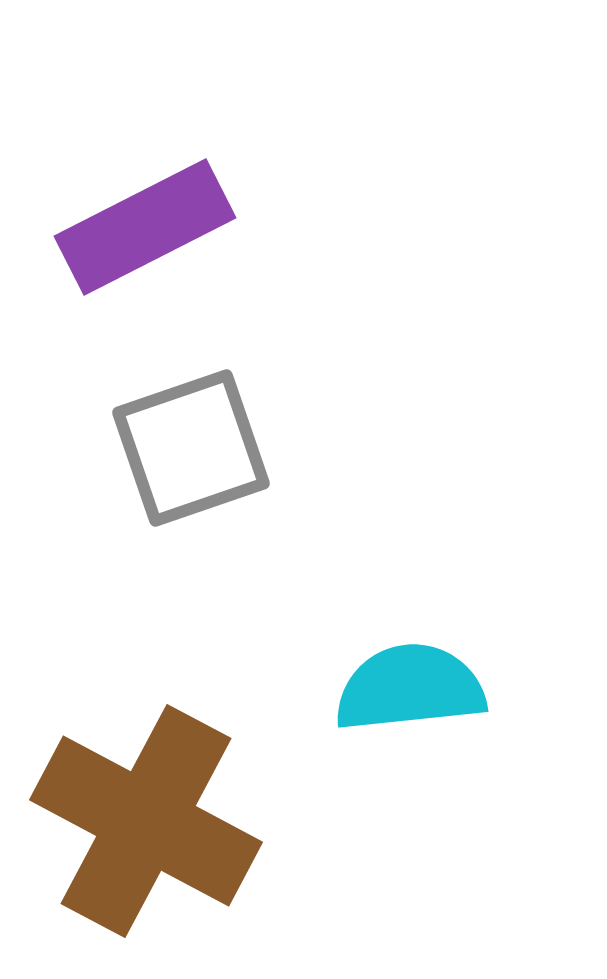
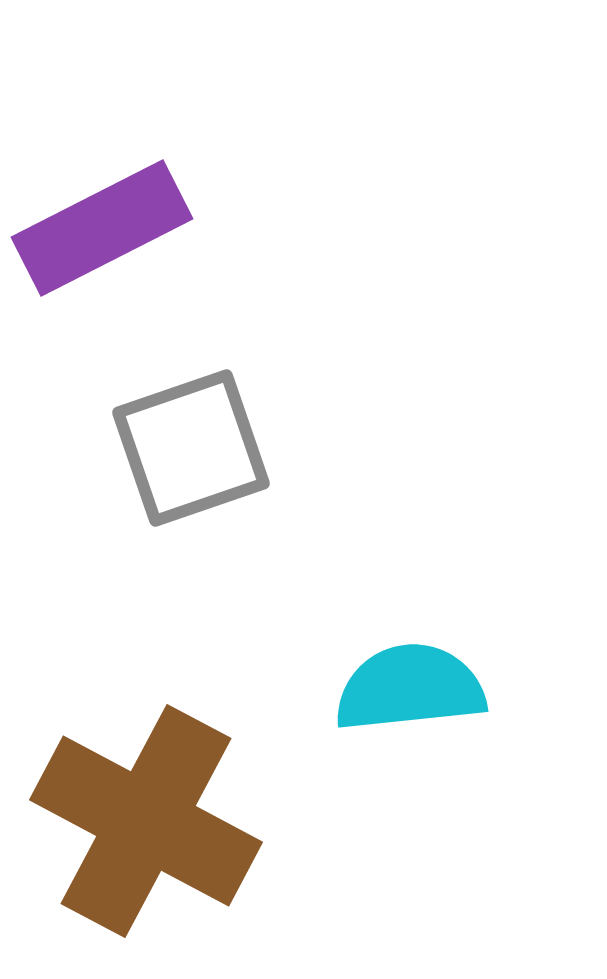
purple rectangle: moved 43 px left, 1 px down
